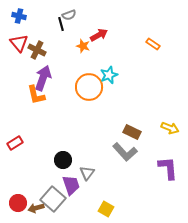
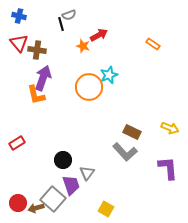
brown cross: rotated 18 degrees counterclockwise
red rectangle: moved 2 px right
